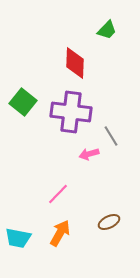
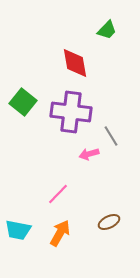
red diamond: rotated 12 degrees counterclockwise
cyan trapezoid: moved 8 px up
